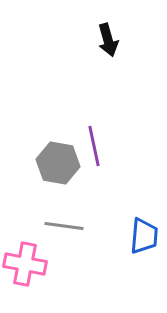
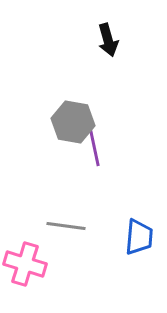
gray hexagon: moved 15 px right, 41 px up
gray line: moved 2 px right
blue trapezoid: moved 5 px left, 1 px down
pink cross: rotated 6 degrees clockwise
